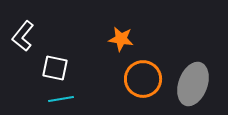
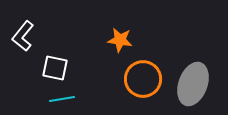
orange star: moved 1 px left, 1 px down
cyan line: moved 1 px right
